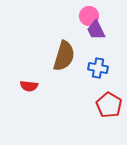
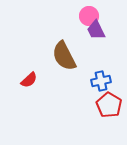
brown semicircle: rotated 136 degrees clockwise
blue cross: moved 3 px right, 13 px down; rotated 24 degrees counterclockwise
red semicircle: moved 6 px up; rotated 48 degrees counterclockwise
